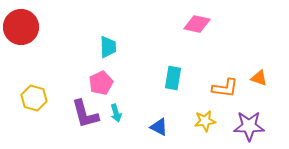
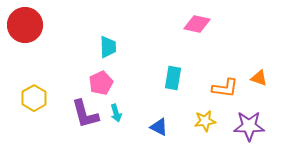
red circle: moved 4 px right, 2 px up
yellow hexagon: rotated 15 degrees clockwise
